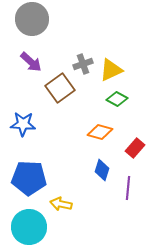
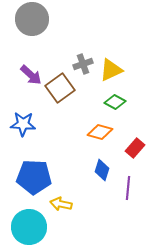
purple arrow: moved 13 px down
green diamond: moved 2 px left, 3 px down
blue pentagon: moved 5 px right, 1 px up
